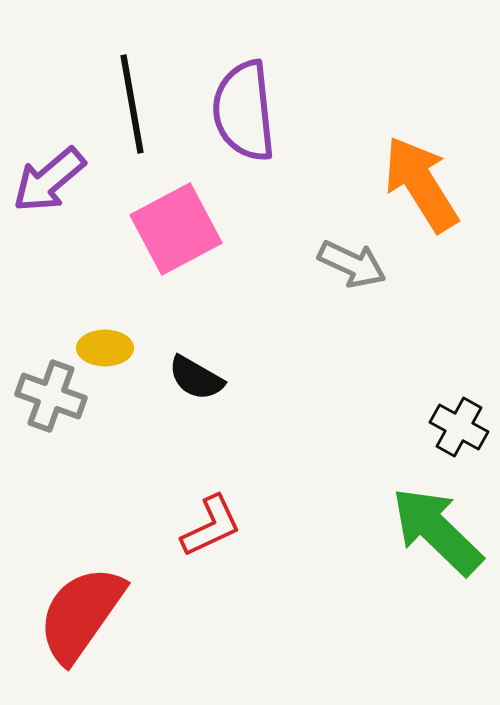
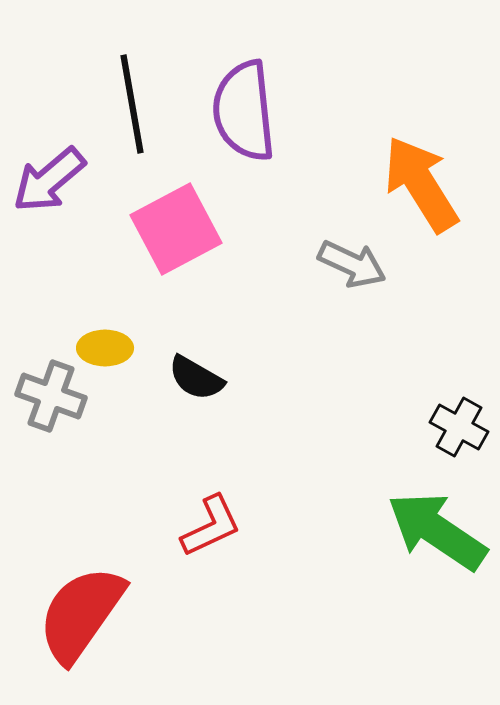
green arrow: rotated 10 degrees counterclockwise
